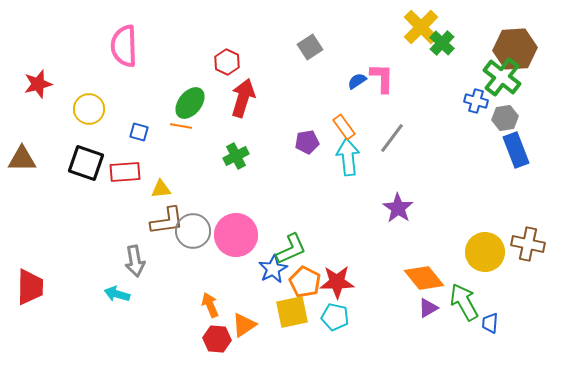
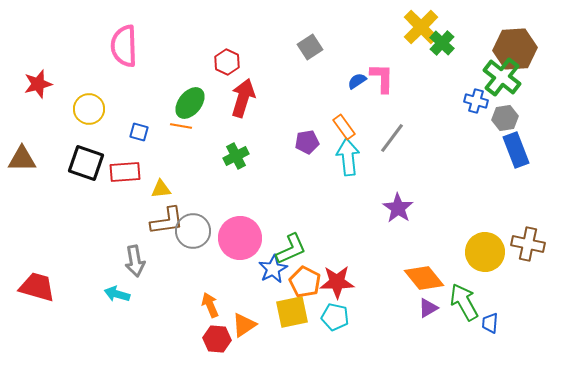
pink circle at (236, 235): moved 4 px right, 3 px down
red trapezoid at (30, 287): moved 7 px right; rotated 75 degrees counterclockwise
